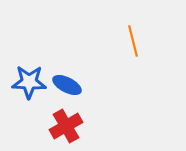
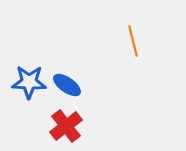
blue ellipse: rotated 8 degrees clockwise
red cross: rotated 8 degrees counterclockwise
